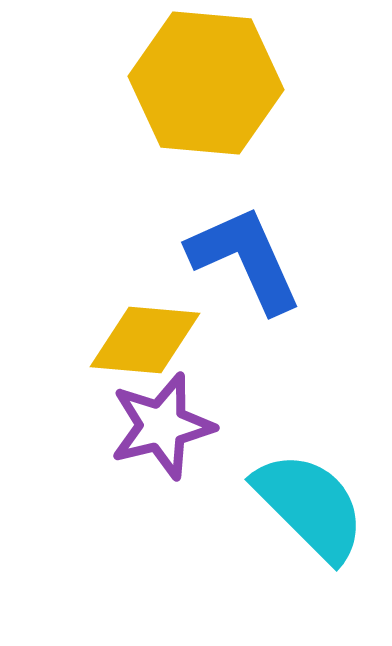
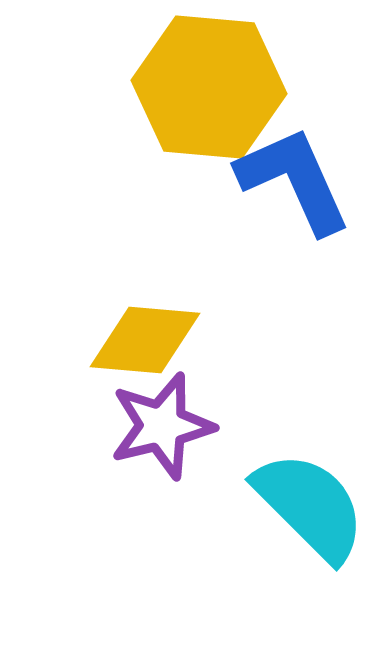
yellow hexagon: moved 3 px right, 4 px down
blue L-shape: moved 49 px right, 79 px up
